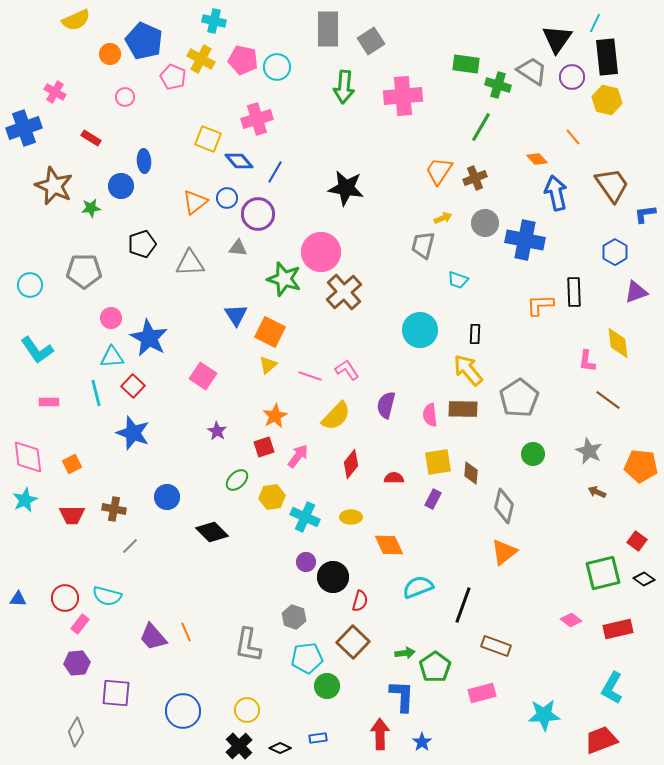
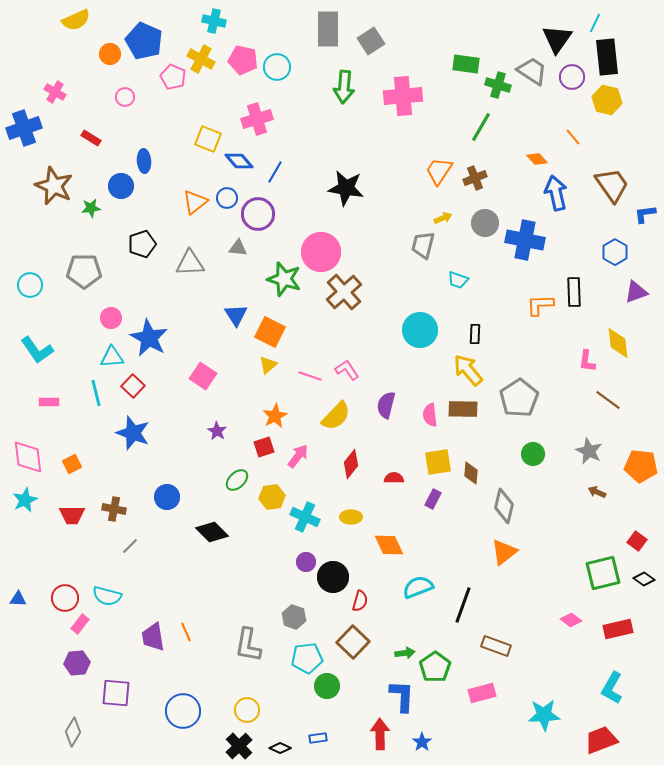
purple trapezoid at (153, 637): rotated 32 degrees clockwise
gray diamond at (76, 732): moved 3 px left
